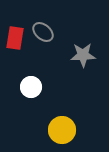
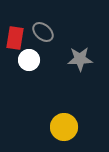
gray star: moved 3 px left, 4 px down
white circle: moved 2 px left, 27 px up
yellow circle: moved 2 px right, 3 px up
